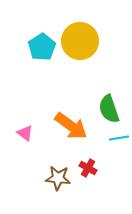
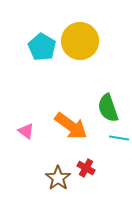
cyan pentagon: rotated 8 degrees counterclockwise
green semicircle: moved 1 px left, 1 px up
pink triangle: moved 1 px right, 2 px up
cyan line: rotated 18 degrees clockwise
red cross: moved 2 px left
brown star: rotated 30 degrees clockwise
